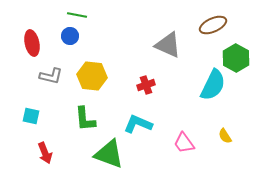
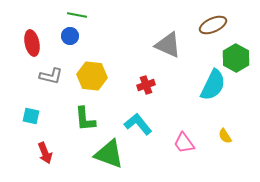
cyan L-shape: rotated 28 degrees clockwise
